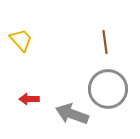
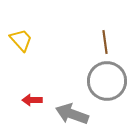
gray circle: moved 1 px left, 8 px up
red arrow: moved 3 px right, 1 px down
